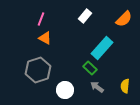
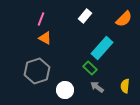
gray hexagon: moved 1 px left, 1 px down
